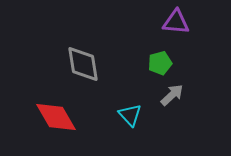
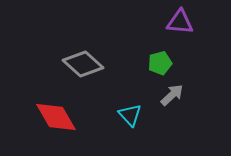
purple triangle: moved 4 px right
gray diamond: rotated 39 degrees counterclockwise
